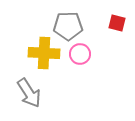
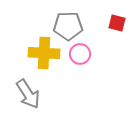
gray arrow: moved 1 px left, 1 px down
